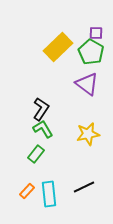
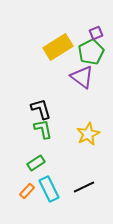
purple square: rotated 24 degrees counterclockwise
yellow rectangle: rotated 12 degrees clockwise
green pentagon: rotated 15 degrees clockwise
purple triangle: moved 5 px left, 7 px up
black L-shape: rotated 50 degrees counterclockwise
green L-shape: rotated 20 degrees clockwise
yellow star: rotated 15 degrees counterclockwise
green rectangle: moved 9 px down; rotated 18 degrees clockwise
cyan rectangle: moved 5 px up; rotated 20 degrees counterclockwise
